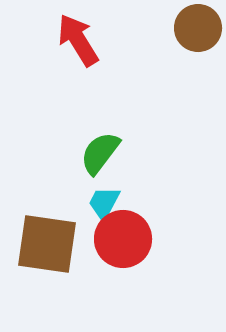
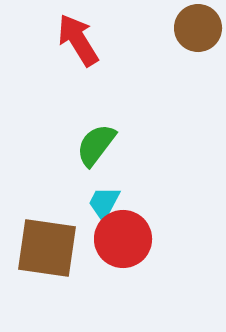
green semicircle: moved 4 px left, 8 px up
brown square: moved 4 px down
